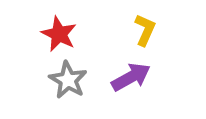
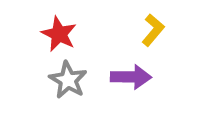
yellow L-shape: moved 8 px right; rotated 16 degrees clockwise
purple arrow: rotated 30 degrees clockwise
